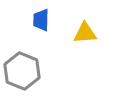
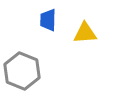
blue trapezoid: moved 7 px right
